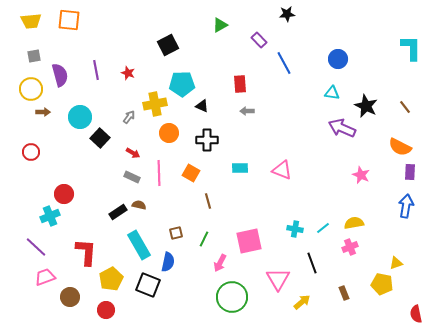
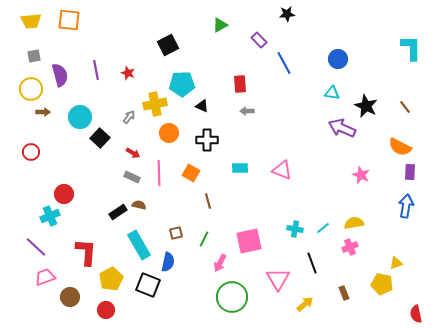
yellow arrow at (302, 302): moved 3 px right, 2 px down
